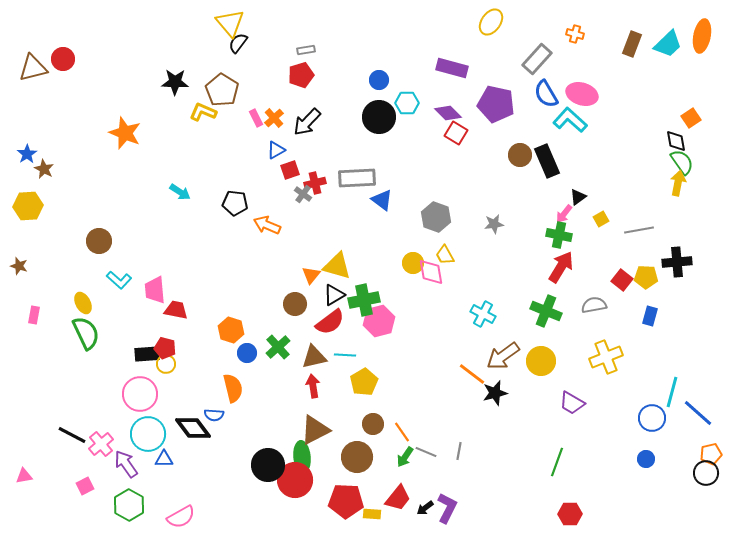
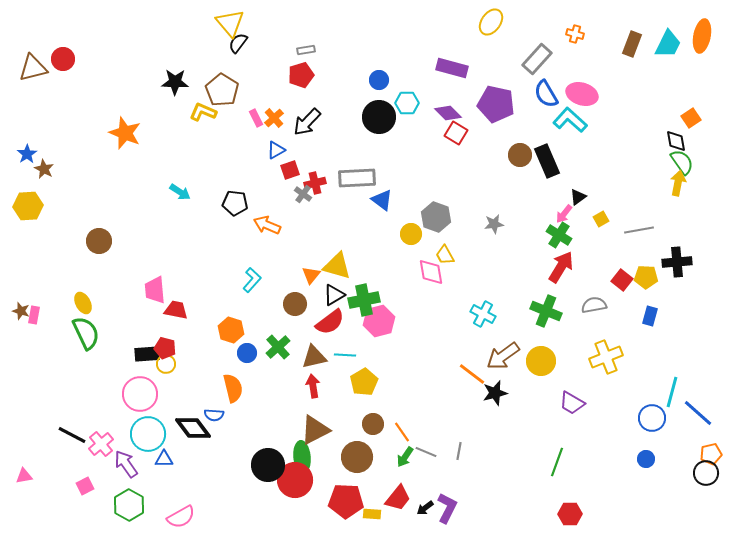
cyan trapezoid at (668, 44): rotated 20 degrees counterclockwise
green cross at (559, 235): rotated 20 degrees clockwise
yellow circle at (413, 263): moved 2 px left, 29 px up
brown star at (19, 266): moved 2 px right, 45 px down
cyan L-shape at (119, 280): moved 133 px right; rotated 90 degrees counterclockwise
